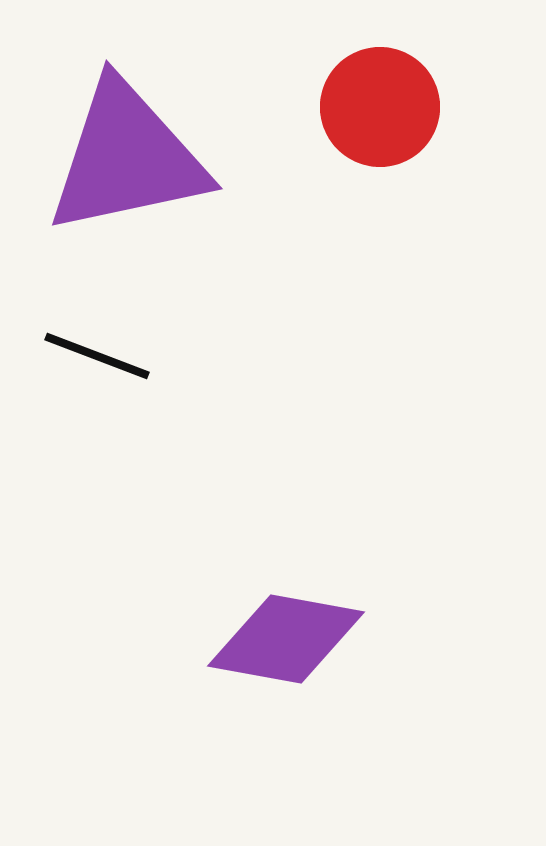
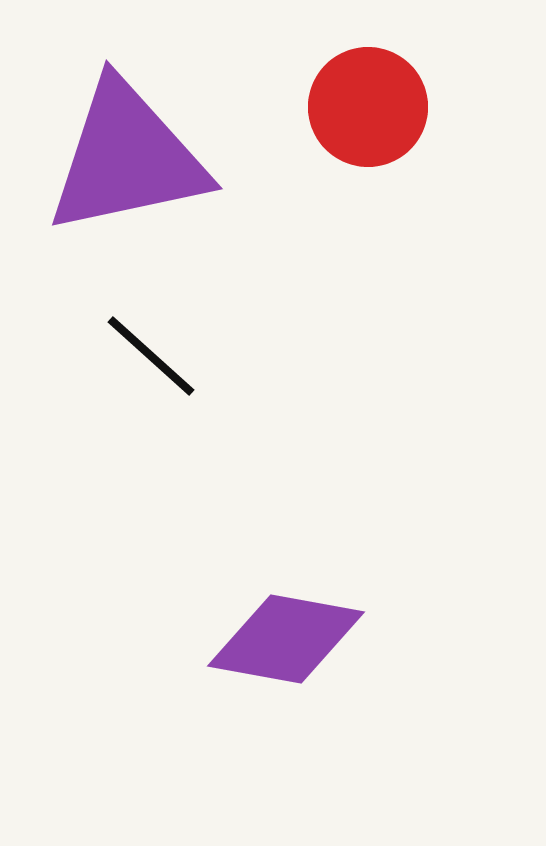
red circle: moved 12 px left
black line: moved 54 px right; rotated 21 degrees clockwise
